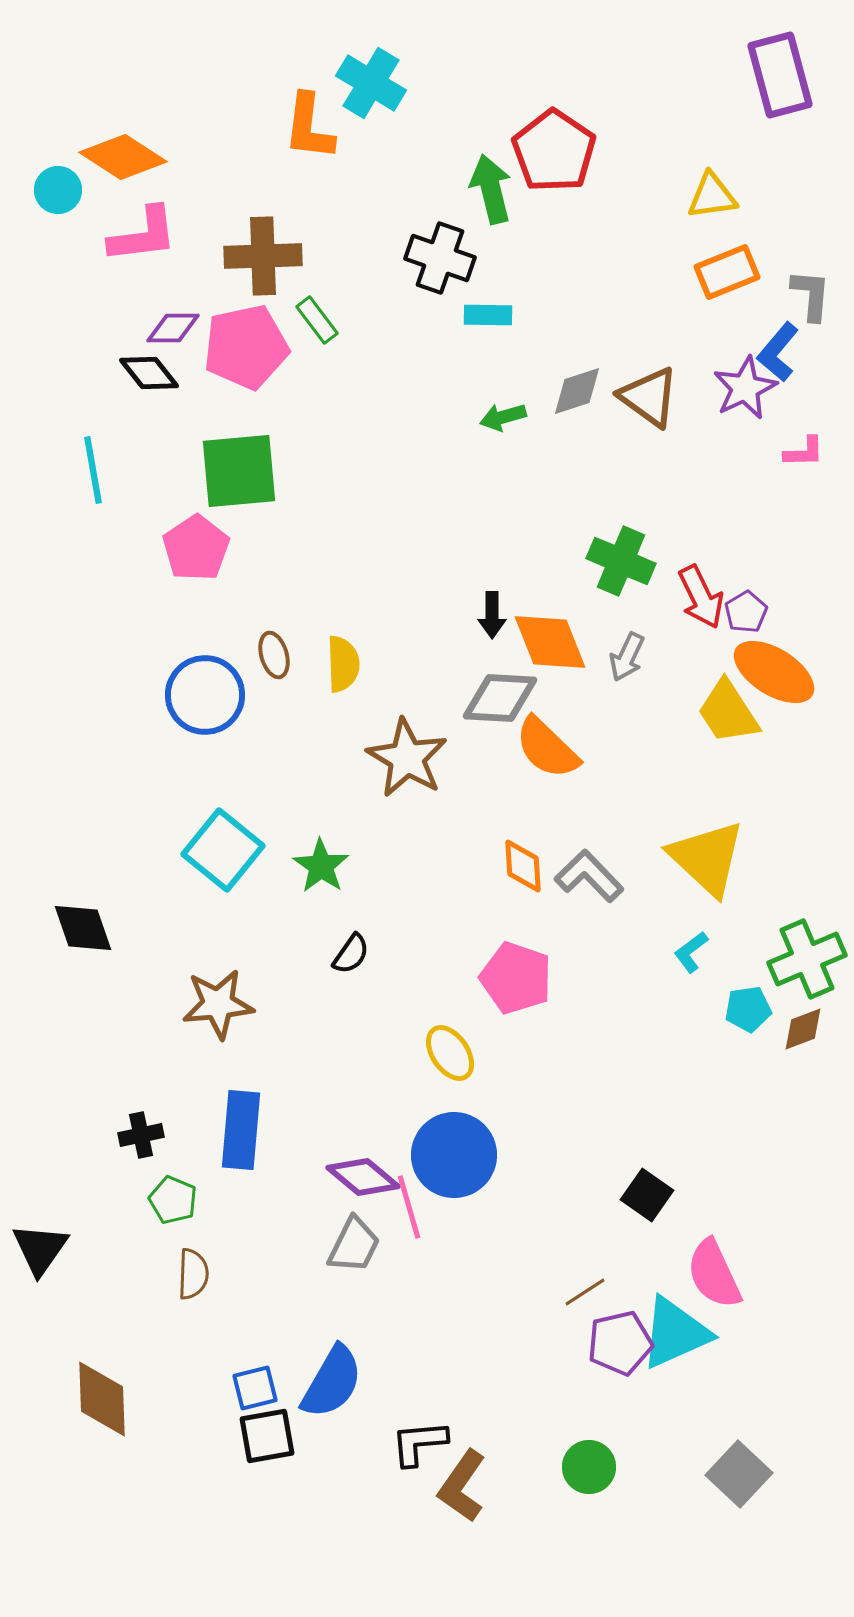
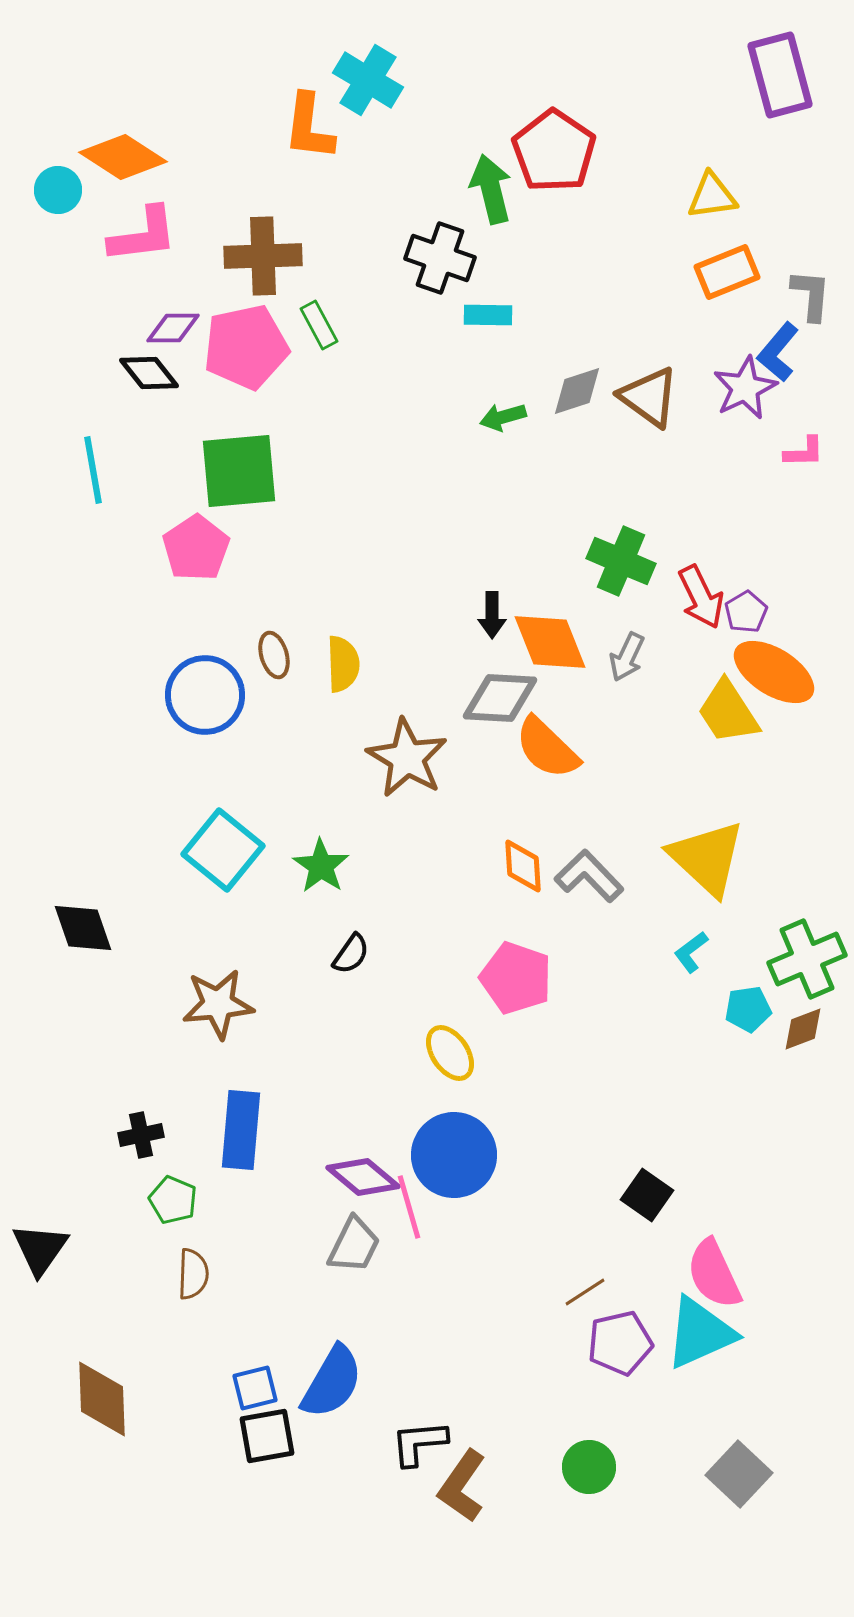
cyan cross at (371, 83): moved 3 px left, 3 px up
green rectangle at (317, 320): moved 2 px right, 5 px down; rotated 9 degrees clockwise
cyan triangle at (675, 1333): moved 25 px right
